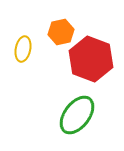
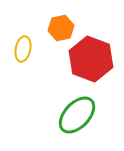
orange hexagon: moved 4 px up
green ellipse: rotated 6 degrees clockwise
